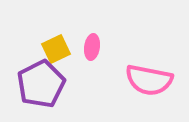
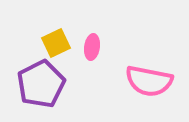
yellow square: moved 6 px up
pink semicircle: moved 1 px down
